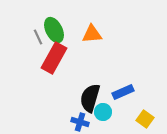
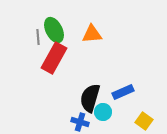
gray line: rotated 21 degrees clockwise
yellow square: moved 1 px left, 2 px down
